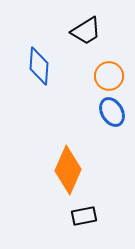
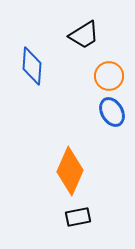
black trapezoid: moved 2 px left, 4 px down
blue diamond: moved 7 px left
orange diamond: moved 2 px right, 1 px down
black rectangle: moved 6 px left, 1 px down
